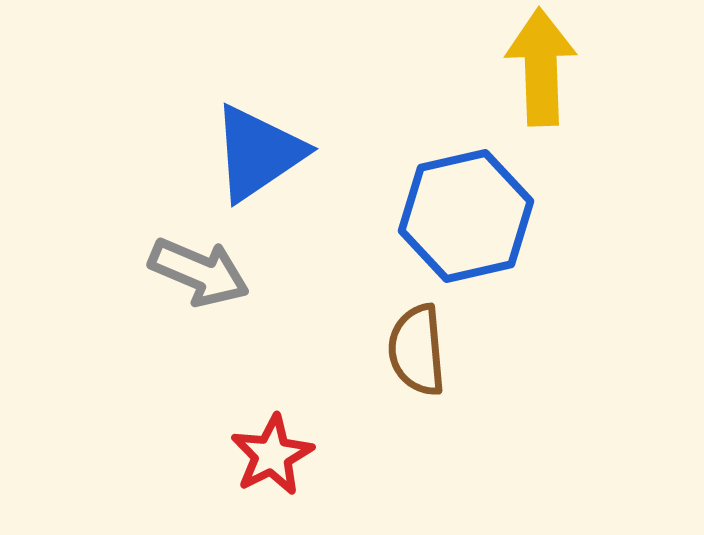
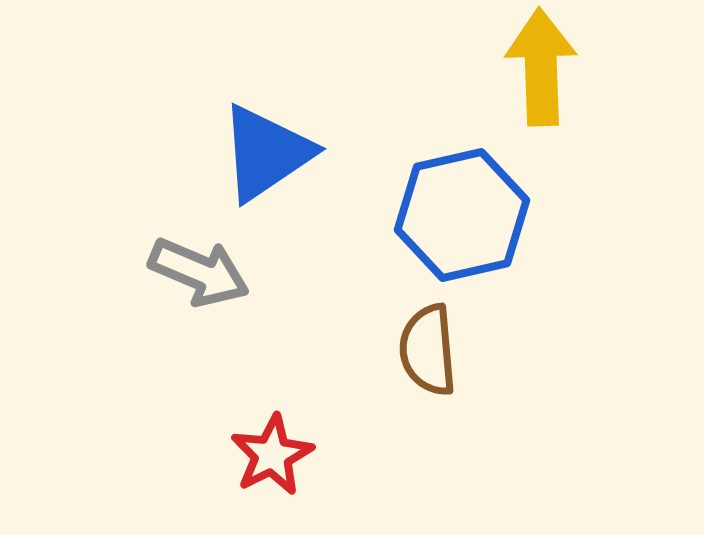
blue triangle: moved 8 px right
blue hexagon: moved 4 px left, 1 px up
brown semicircle: moved 11 px right
